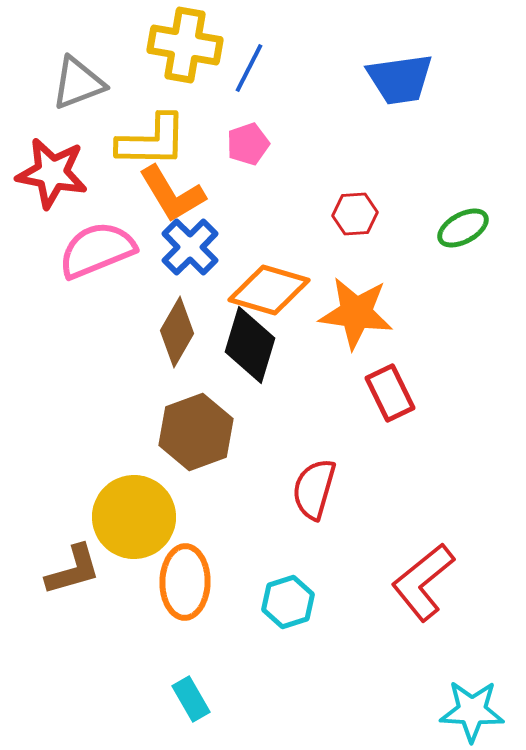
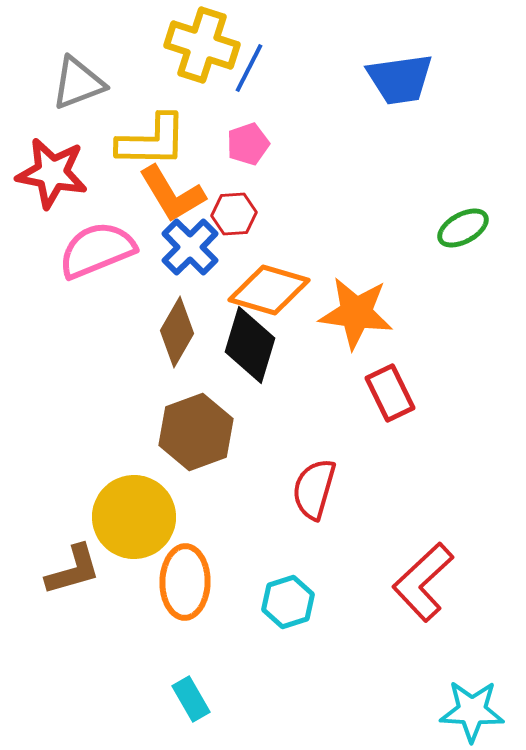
yellow cross: moved 17 px right; rotated 8 degrees clockwise
red hexagon: moved 121 px left
red L-shape: rotated 4 degrees counterclockwise
